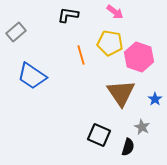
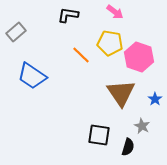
orange line: rotated 30 degrees counterclockwise
gray star: moved 1 px up
black square: rotated 15 degrees counterclockwise
